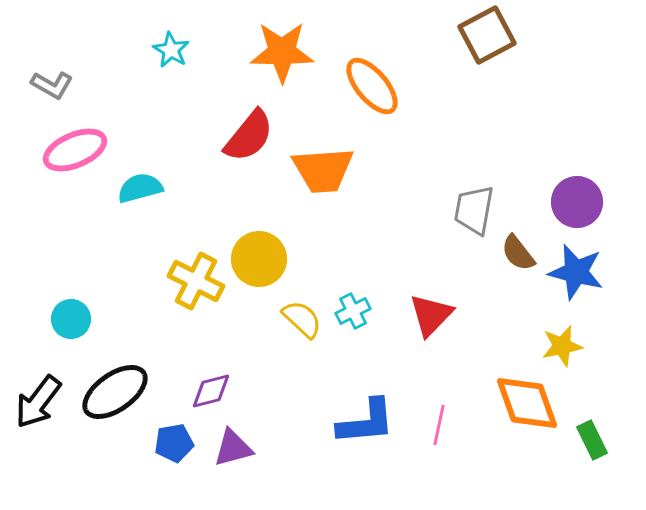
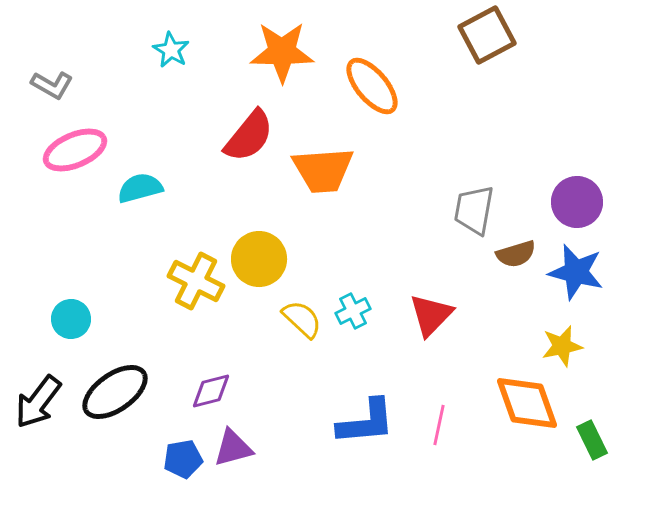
brown semicircle: moved 2 px left, 1 px down; rotated 69 degrees counterclockwise
blue pentagon: moved 9 px right, 16 px down
